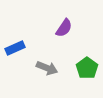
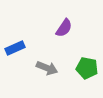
green pentagon: rotated 25 degrees counterclockwise
